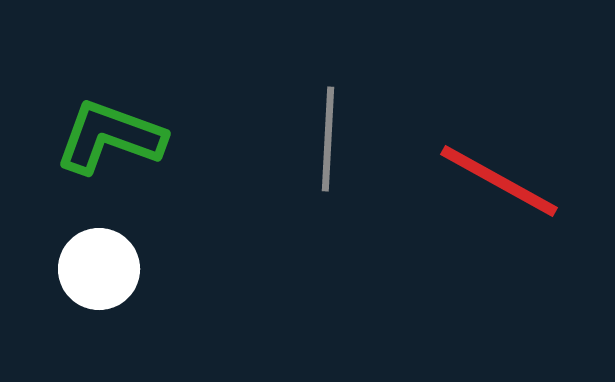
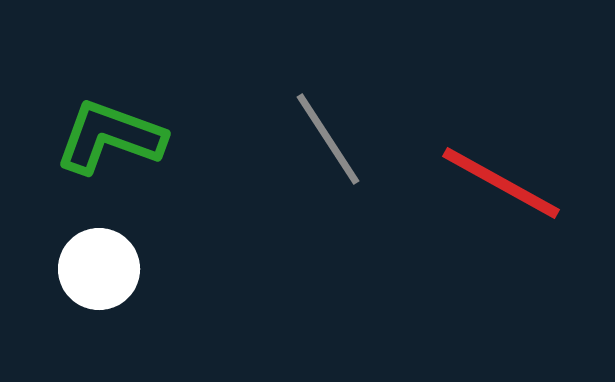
gray line: rotated 36 degrees counterclockwise
red line: moved 2 px right, 2 px down
